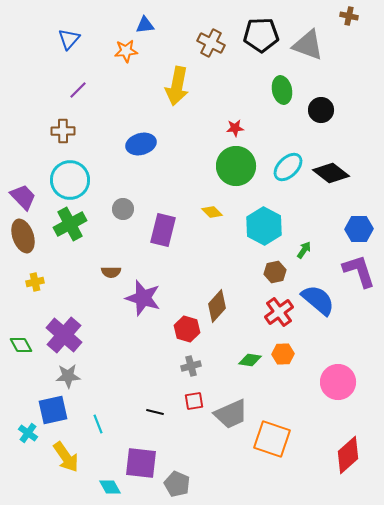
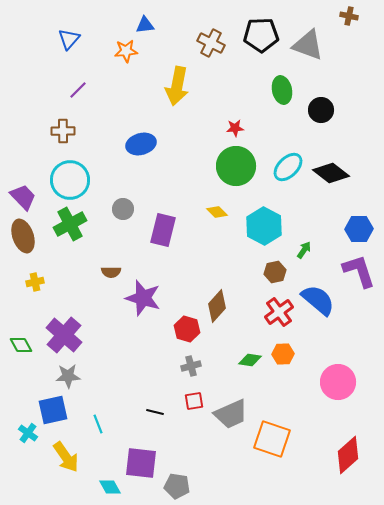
yellow diamond at (212, 212): moved 5 px right
gray pentagon at (177, 484): moved 2 px down; rotated 15 degrees counterclockwise
